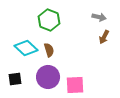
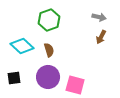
green hexagon: rotated 20 degrees clockwise
brown arrow: moved 3 px left
cyan diamond: moved 4 px left, 2 px up
black square: moved 1 px left, 1 px up
pink square: rotated 18 degrees clockwise
